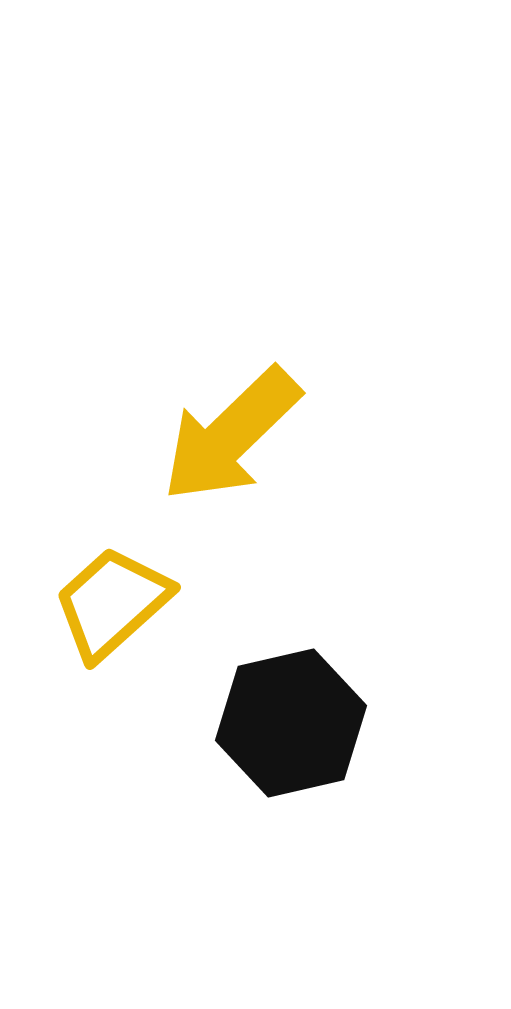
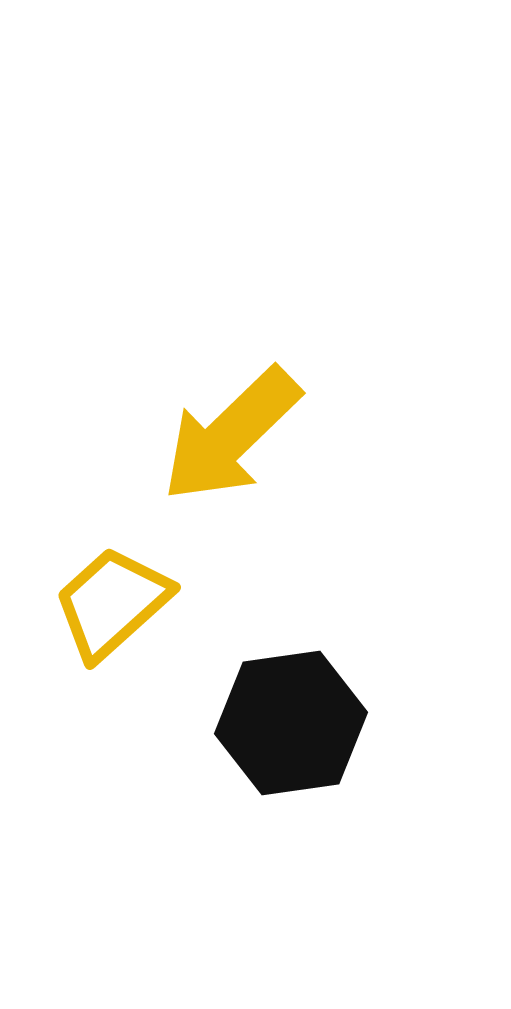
black hexagon: rotated 5 degrees clockwise
